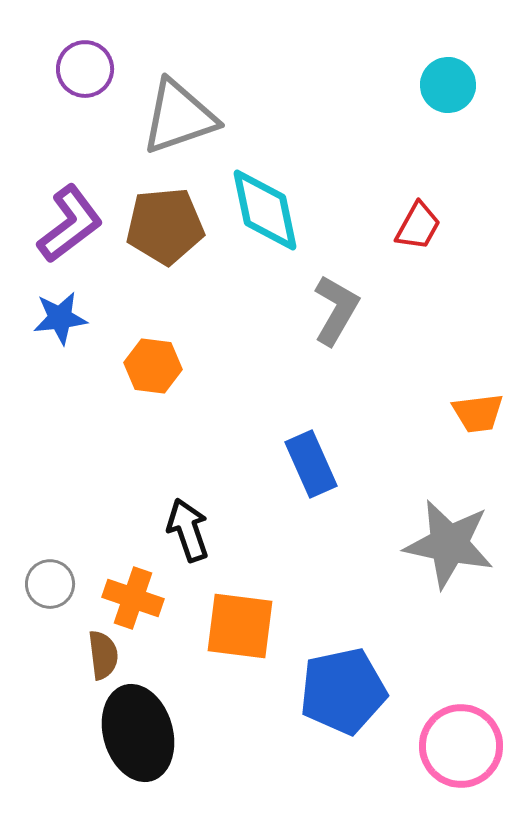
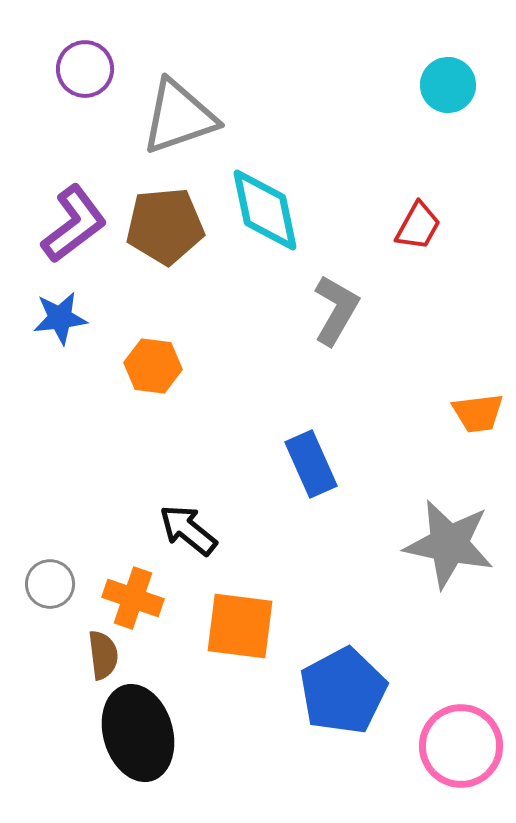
purple L-shape: moved 4 px right
black arrow: rotated 32 degrees counterclockwise
blue pentagon: rotated 16 degrees counterclockwise
